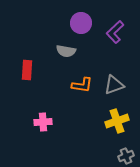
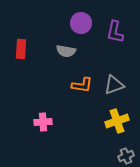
purple L-shape: rotated 35 degrees counterclockwise
red rectangle: moved 6 px left, 21 px up
